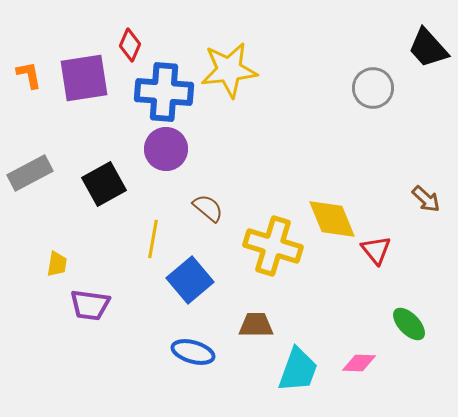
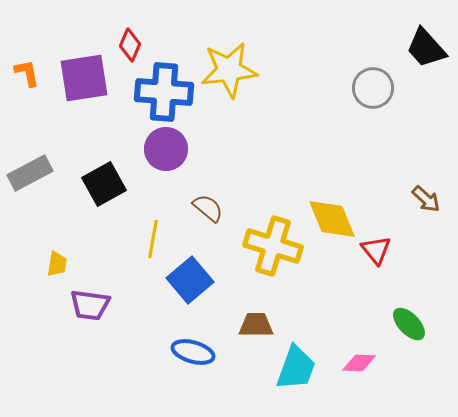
black trapezoid: moved 2 px left
orange L-shape: moved 2 px left, 2 px up
cyan trapezoid: moved 2 px left, 2 px up
